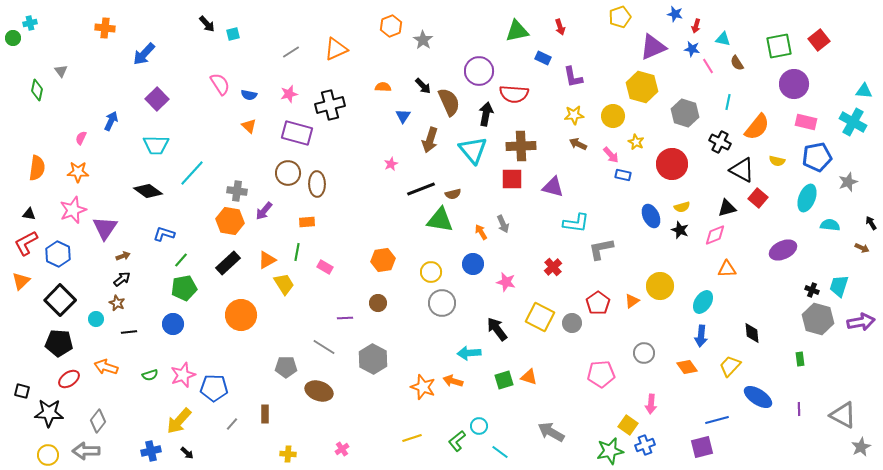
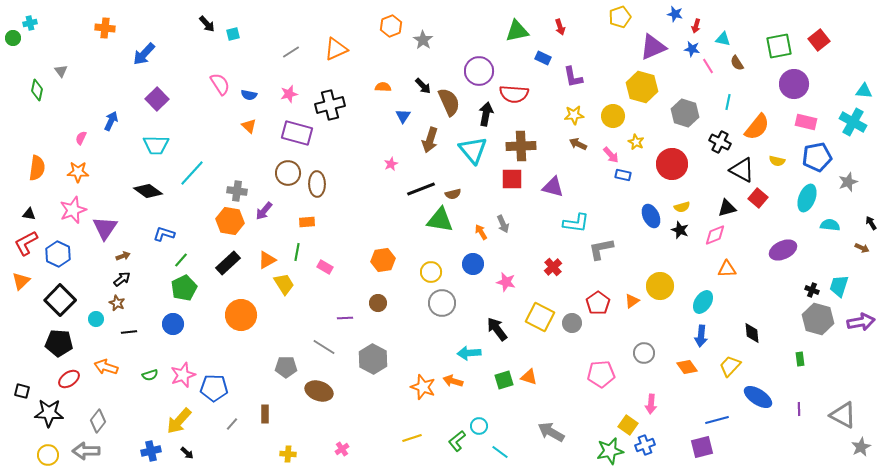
green pentagon at (184, 288): rotated 15 degrees counterclockwise
